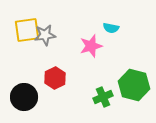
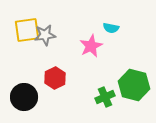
pink star: rotated 10 degrees counterclockwise
green cross: moved 2 px right
